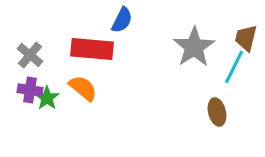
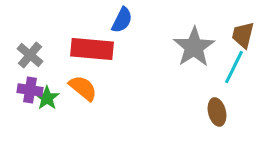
brown trapezoid: moved 3 px left, 3 px up
